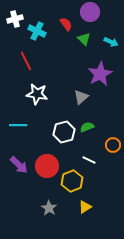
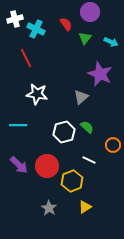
cyan cross: moved 1 px left, 2 px up
green triangle: moved 1 px right, 1 px up; rotated 24 degrees clockwise
red line: moved 3 px up
purple star: rotated 20 degrees counterclockwise
green semicircle: rotated 64 degrees clockwise
